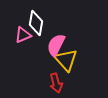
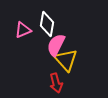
white diamond: moved 11 px right, 1 px down
pink triangle: moved 5 px up
